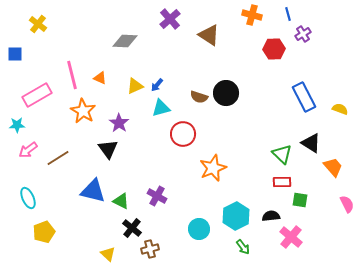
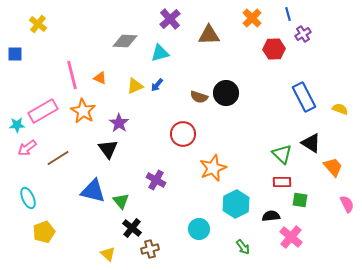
orange cross at (252, 15): moved 3 px down; rotated 30 degrees clockwise
brown triangle at (209, 35): rotated 35 degrees counterclockwise
pink rectangle at (37, 95): moved 6 px right, 16 px down
cyan triangle at (161, 108): moved 1 px left, 55 px up
pink arrow at (28, 150): moved 1 px left, 2 px up
purple cross at (157, 196): moved 1 px left, 16 px up
green triangle at (121, 201): rotated 24 degrees clockwise
cyan hexagon at (236, 216): moved 12 px up
